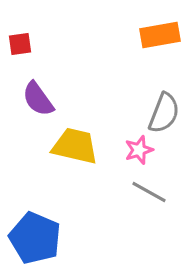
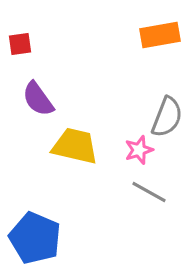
gray semicircle: moved 3 px right, 4 px down
